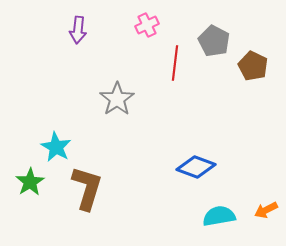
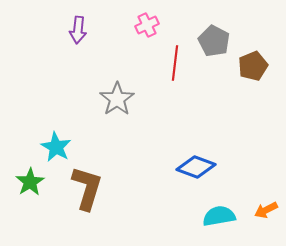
brown pentagon: rotated 24 degrees clockwise
